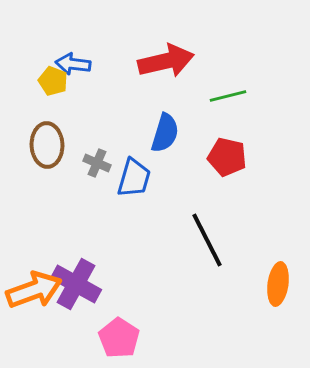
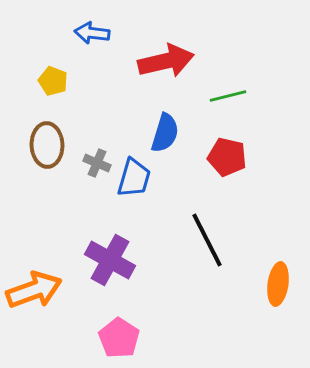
blue arrow: moved 19 px right, 31 px up
purple cross: moved 34 px right, 24 px up
